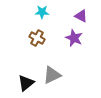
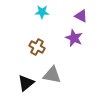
brown cross: moved 9 px down
gray triangle: rotated 36 degrees clockwise
